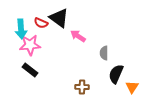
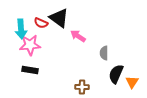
black rectangle: rotated 28 degrees counterclockwise
orange triangle: moved 5 px up
